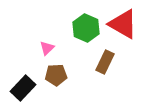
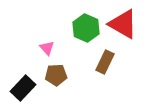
pink triangle: rotated 28 degrees counterclockwise
